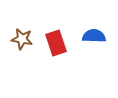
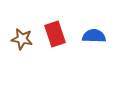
red rectangle: moved 1 px left, 9 px up
